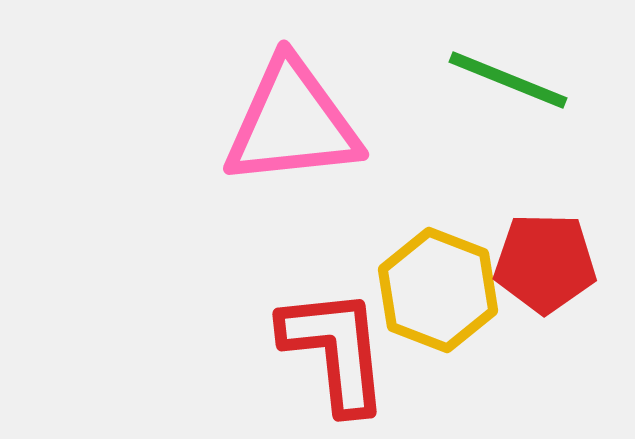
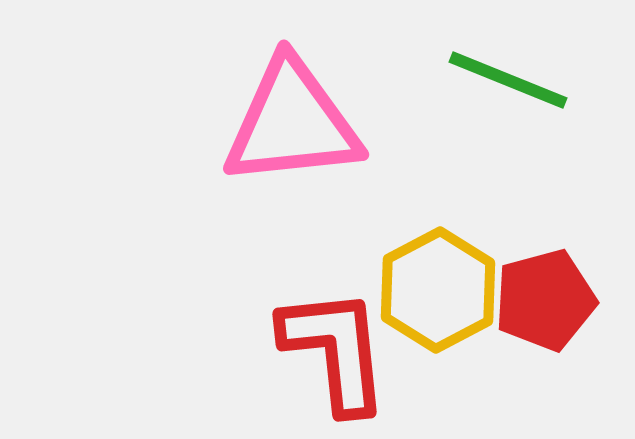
red pentagon: moved 37 px down; rotated 16 degrees counterclockwise
yellow hexagon: rotated 11 degrees clockwise
